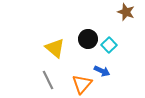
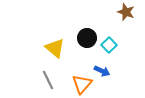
black circle: moved 1 px left, 1 px up
